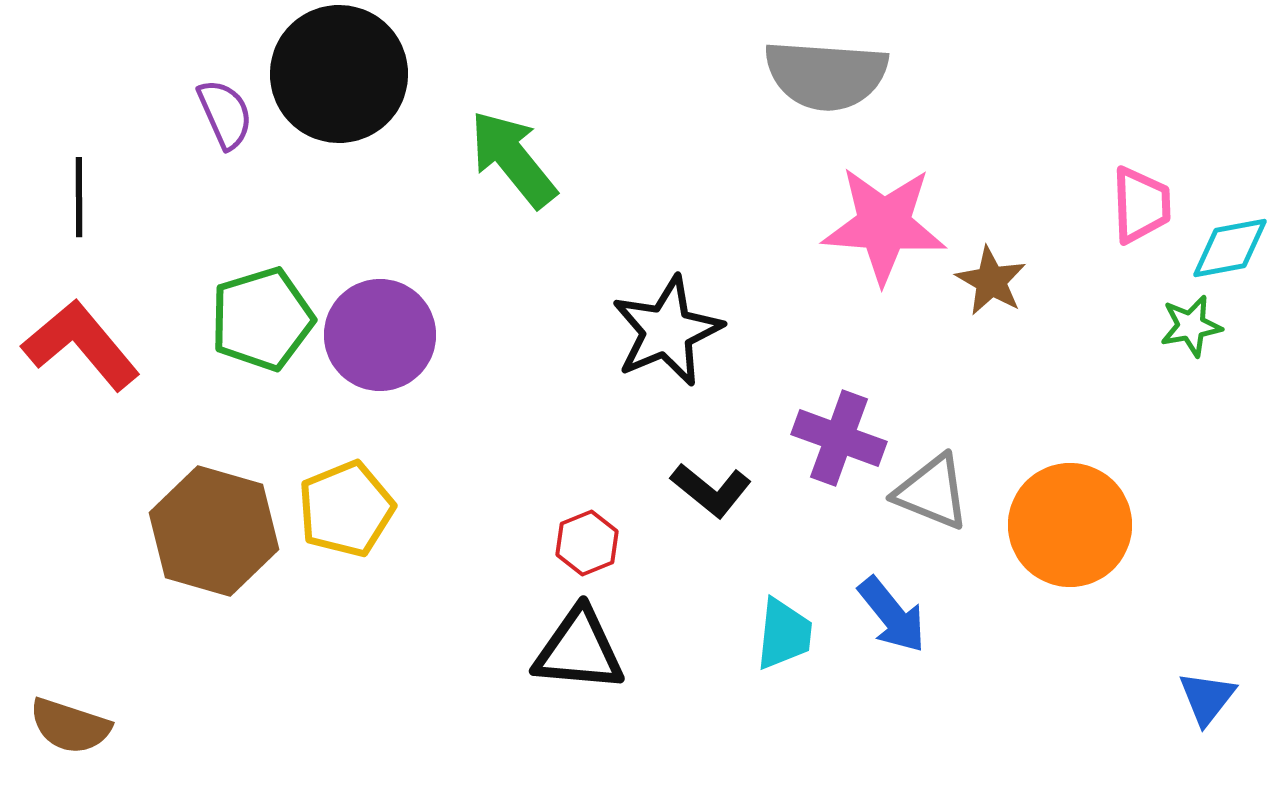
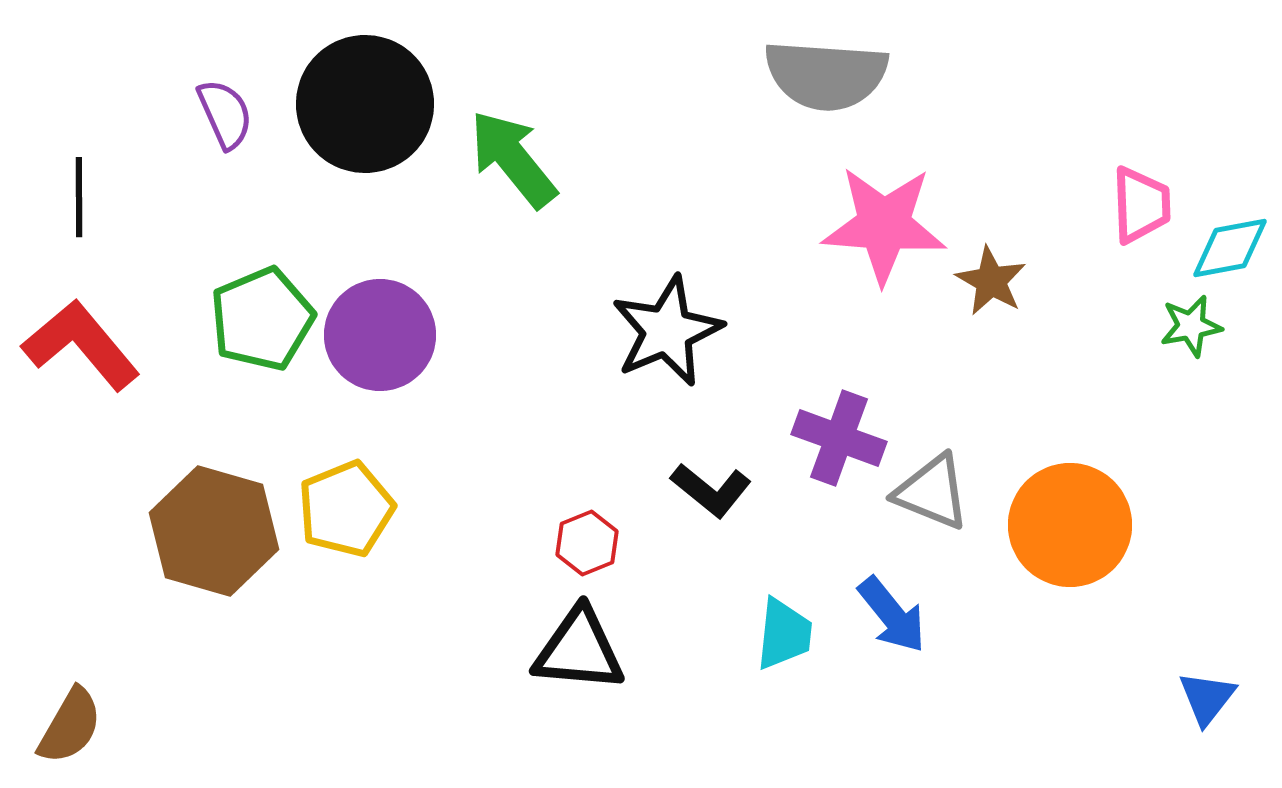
black circle: moved 26 px right, 30 px down
green pentagon: rotated 6 degrees counterclockwise
brown semicircle: rotated 78 degrees counterclockwise
